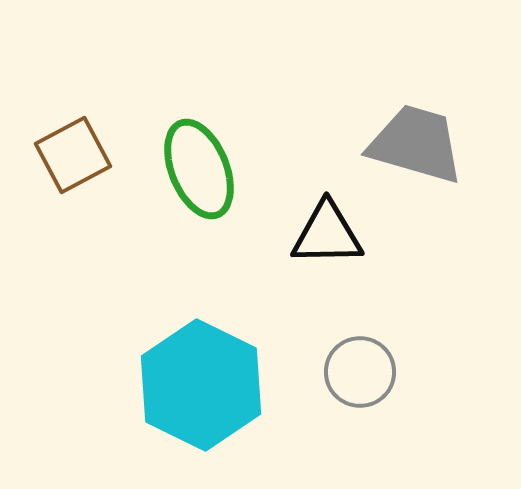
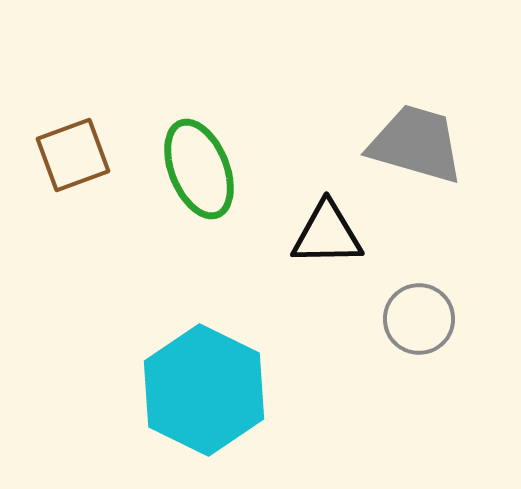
brown square: rotated 8 degrees clockwise
gray circle: moved 59 px right, 53 px up
cyan hexagon: moved 3 px right, 5 px down
